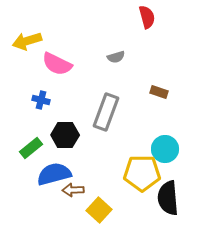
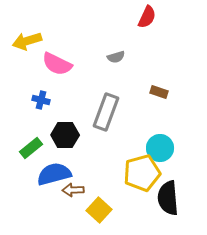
red semicircle: rotated 40 degrees clockwise
cyan circle: moved 5 px left, 1 px up
yellow pentagon: rotated 15 degrees counterclockwise
